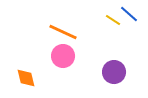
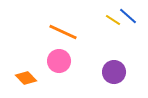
blue line: moved 1 px left, 2 px down
pink circle: moved 4 px left, 5 px down
orange diamond: rotated 30 degrees counterclockwise
